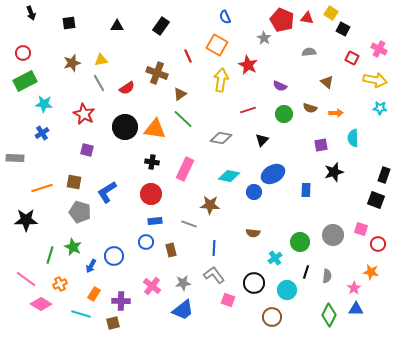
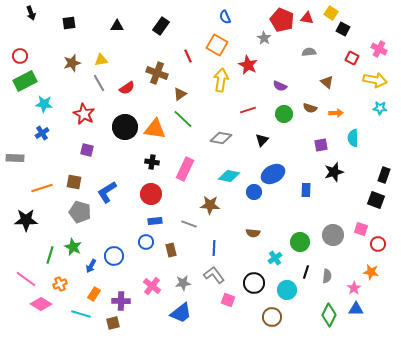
red circle at (23, 53): moved 3 px left, 3 px down
blue trapezoid at (183, 310): moved 2 px left, 3 px down
